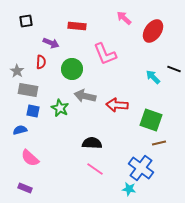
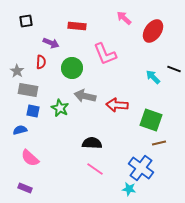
green circle: moved 1 px up
